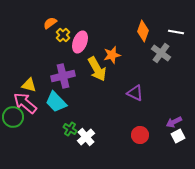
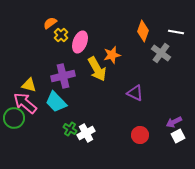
yellow cross: moved 2 px left
green circle: moved 1 px right, 1 px down
white cross: moved 4 px up; rotated 12 degrees clockwise
